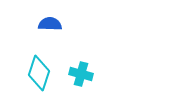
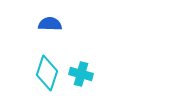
cyan diamond: moved 8 px right
